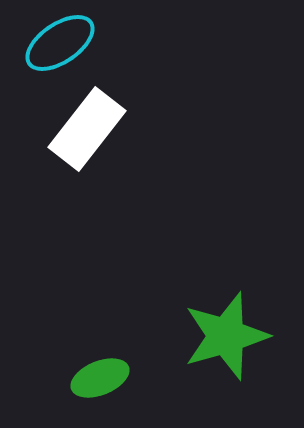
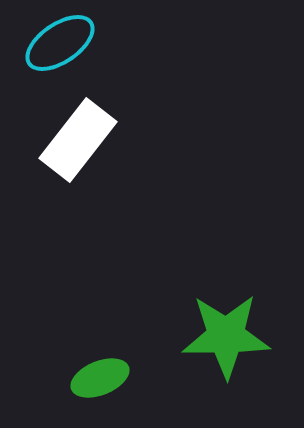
white rectangle: moved 9 px left, 11 px down
green star: rotated 16 degrees clockwise
